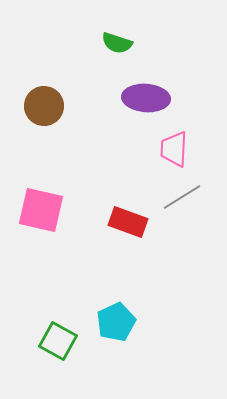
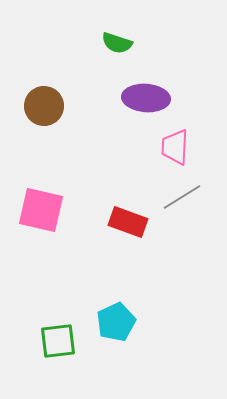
pink trapezoid: moved 1 px right, 2 px up
green square: rotated 36 degrees counterclockwise
